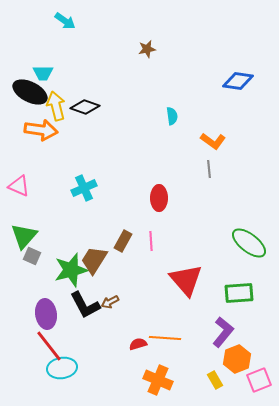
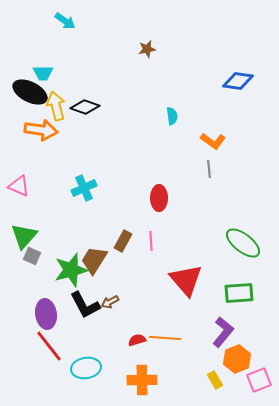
green ellipse: moved 6 px left
red semicircle: moved 1 px left, 4 px up
cyan ellipse: moved 24 px right
orange cross: moved 16 px left; rotated 24 degrees counterclockwise
